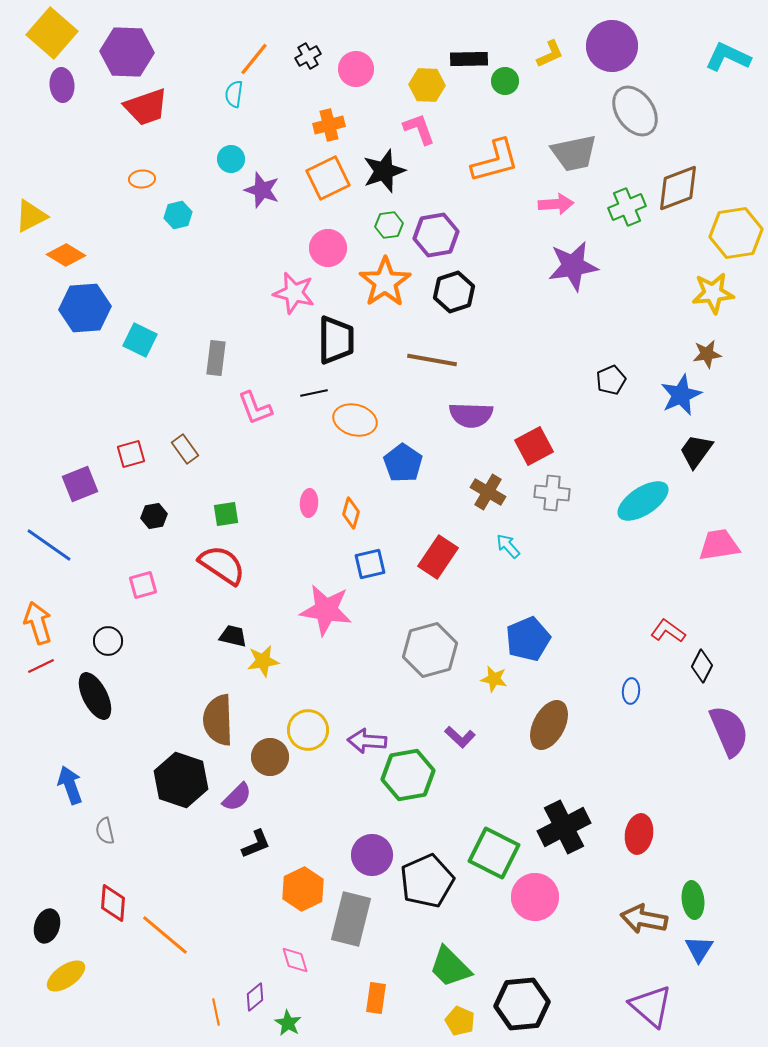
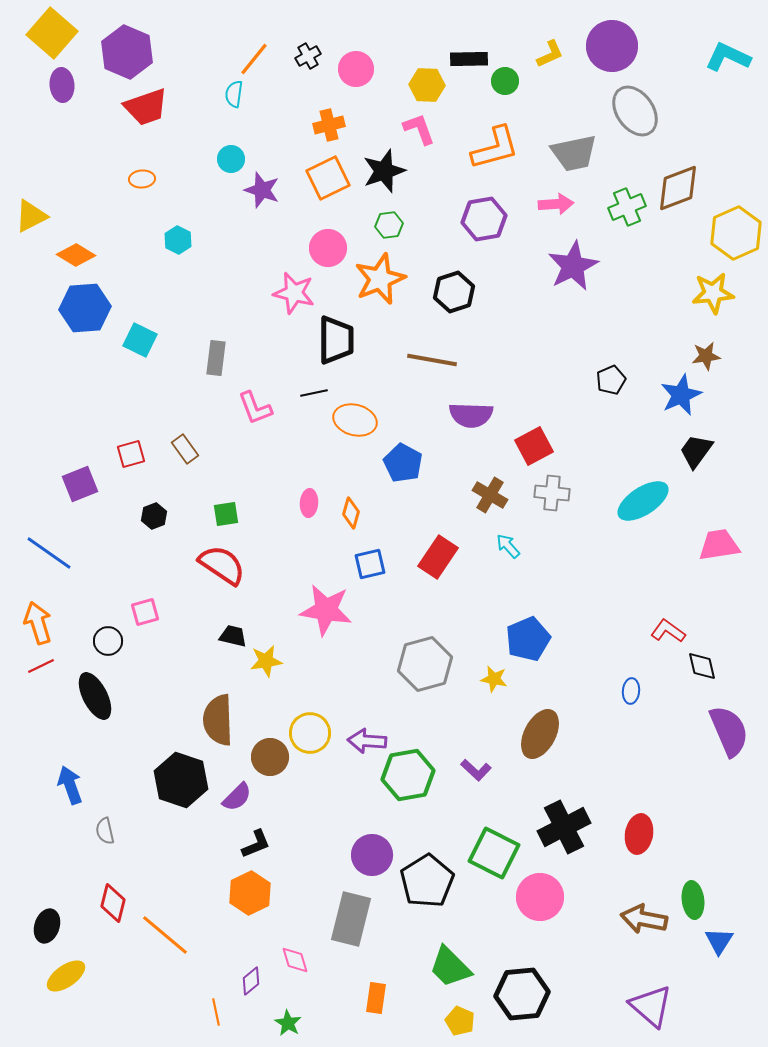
purple hexagon at (127, 52): rotated 21 degrees clockwise
orange L-shape at (495, 161): moved 13 px up
cyan hexagon at (178, 215): moved 25 px down; rotated 20 degrees counterclockwise
yellow hexagon at (736, 233): rotated 15 degrees counterclockwise
purple hexagon at (436, 235): moved 48 px right, 16 px up
orange diamond at (66, 255): moved 10 px right
purple star at (573, 266): rotated 18 degrees counterclockwise
orange star at (385, 282): moved 5 px left, 3 px up; rotated 12 degrees clockwise
brown star at (707, 354): moved 1 px left, 2 px down
blue pentagon at (403, 463): rotated 6 degrees counterclockwise
brown cross at (488, 492): moved 2 px right, 3 px down
black hexagon at (154, 516): rotated 10 degrees counterclockwise
blue line at (49, 545): moved 8 px down
pink square at (143, 585): moved 2 px right, 27 px down
gray hexagon at (430, 650): moved 5 px left, 14 px down
yellow star at (263, 661): moved 3 px right
black diamond at (702, 666): rotated 40 degrees counterclockwise
brown ellipse at (549, 725): moved 9 px left, 9 px down
yellow circle at (308, 730): moved 2 px right, 3 px down
purple L-shape at (460, 737): moved 16 px right, 33 px down
black pentagon at (427, 881): rotated 8 degrees counterclockwise
orange hexagon at (303, 889): moved 53 px left, 4 px down
pink circle at (535, 897): moved 5 px right
red diamond at (113, 903): rotated 9 degrees clockwise
blue triangle at (699, 949): moved 20 px right, 8 px up
purple diamond at (255, 997): moved 4 px left, 16 px up
black hexagon at (522, 1004): moved 10 px up
